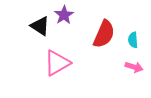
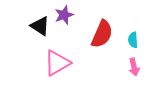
purple star: rotated 12 degrees clockwise
red semicircle: moved 2 px left
pink arrow: rotated 60 degrees clockwise
